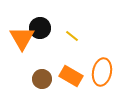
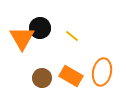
brown circle: moved 1 px up
